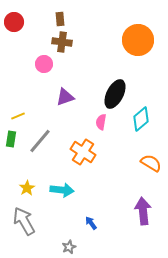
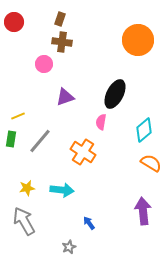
brown rectangle: rotated 24 degrees clockwise
cyan diamond: moved 3 px right, 11 px down
yellow star: rotated 21 degrees clockwise
blue arrow: moved 2 px left
